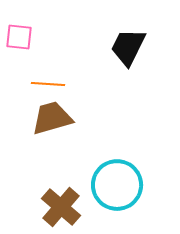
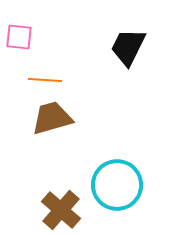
orange line: moved 3 px left, 4 px up
brown cross: moved 3 px down
